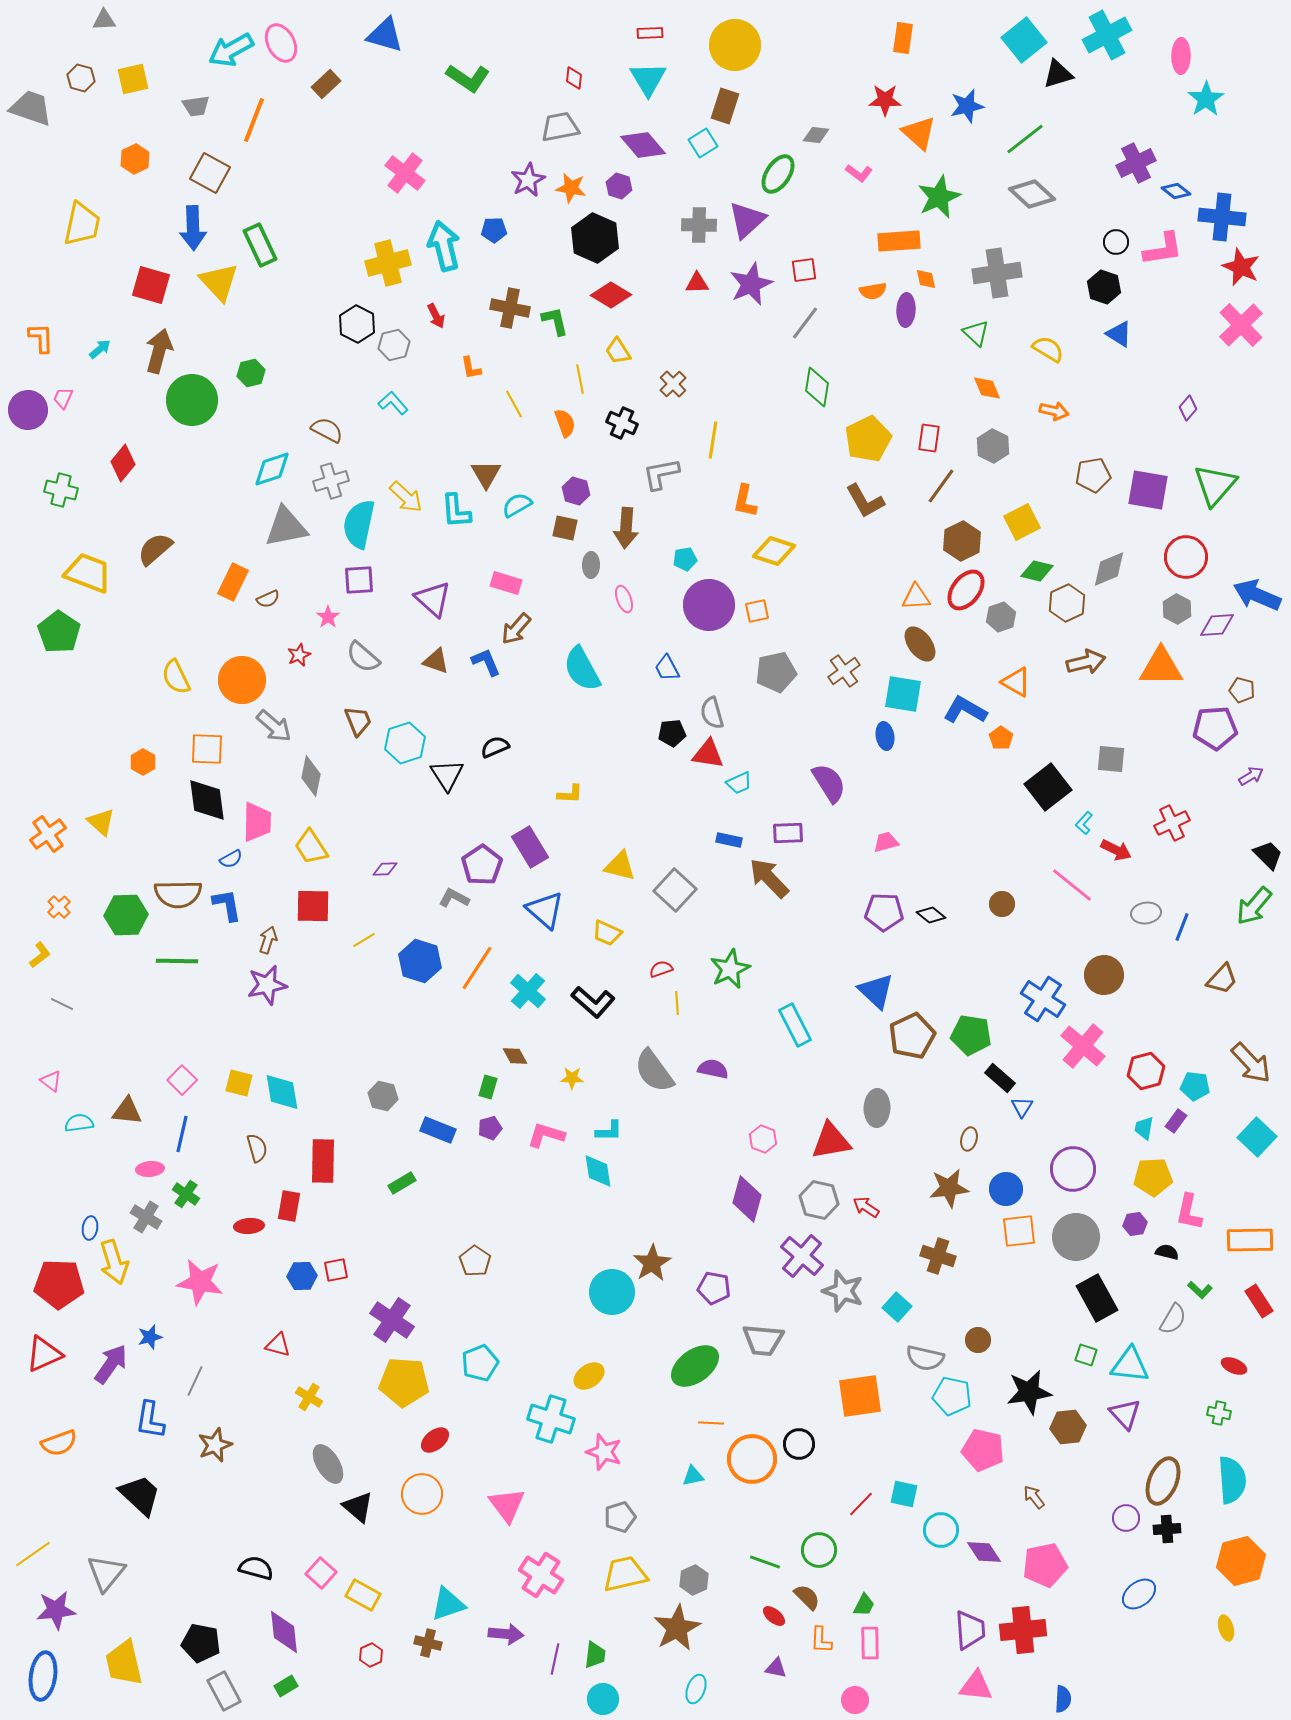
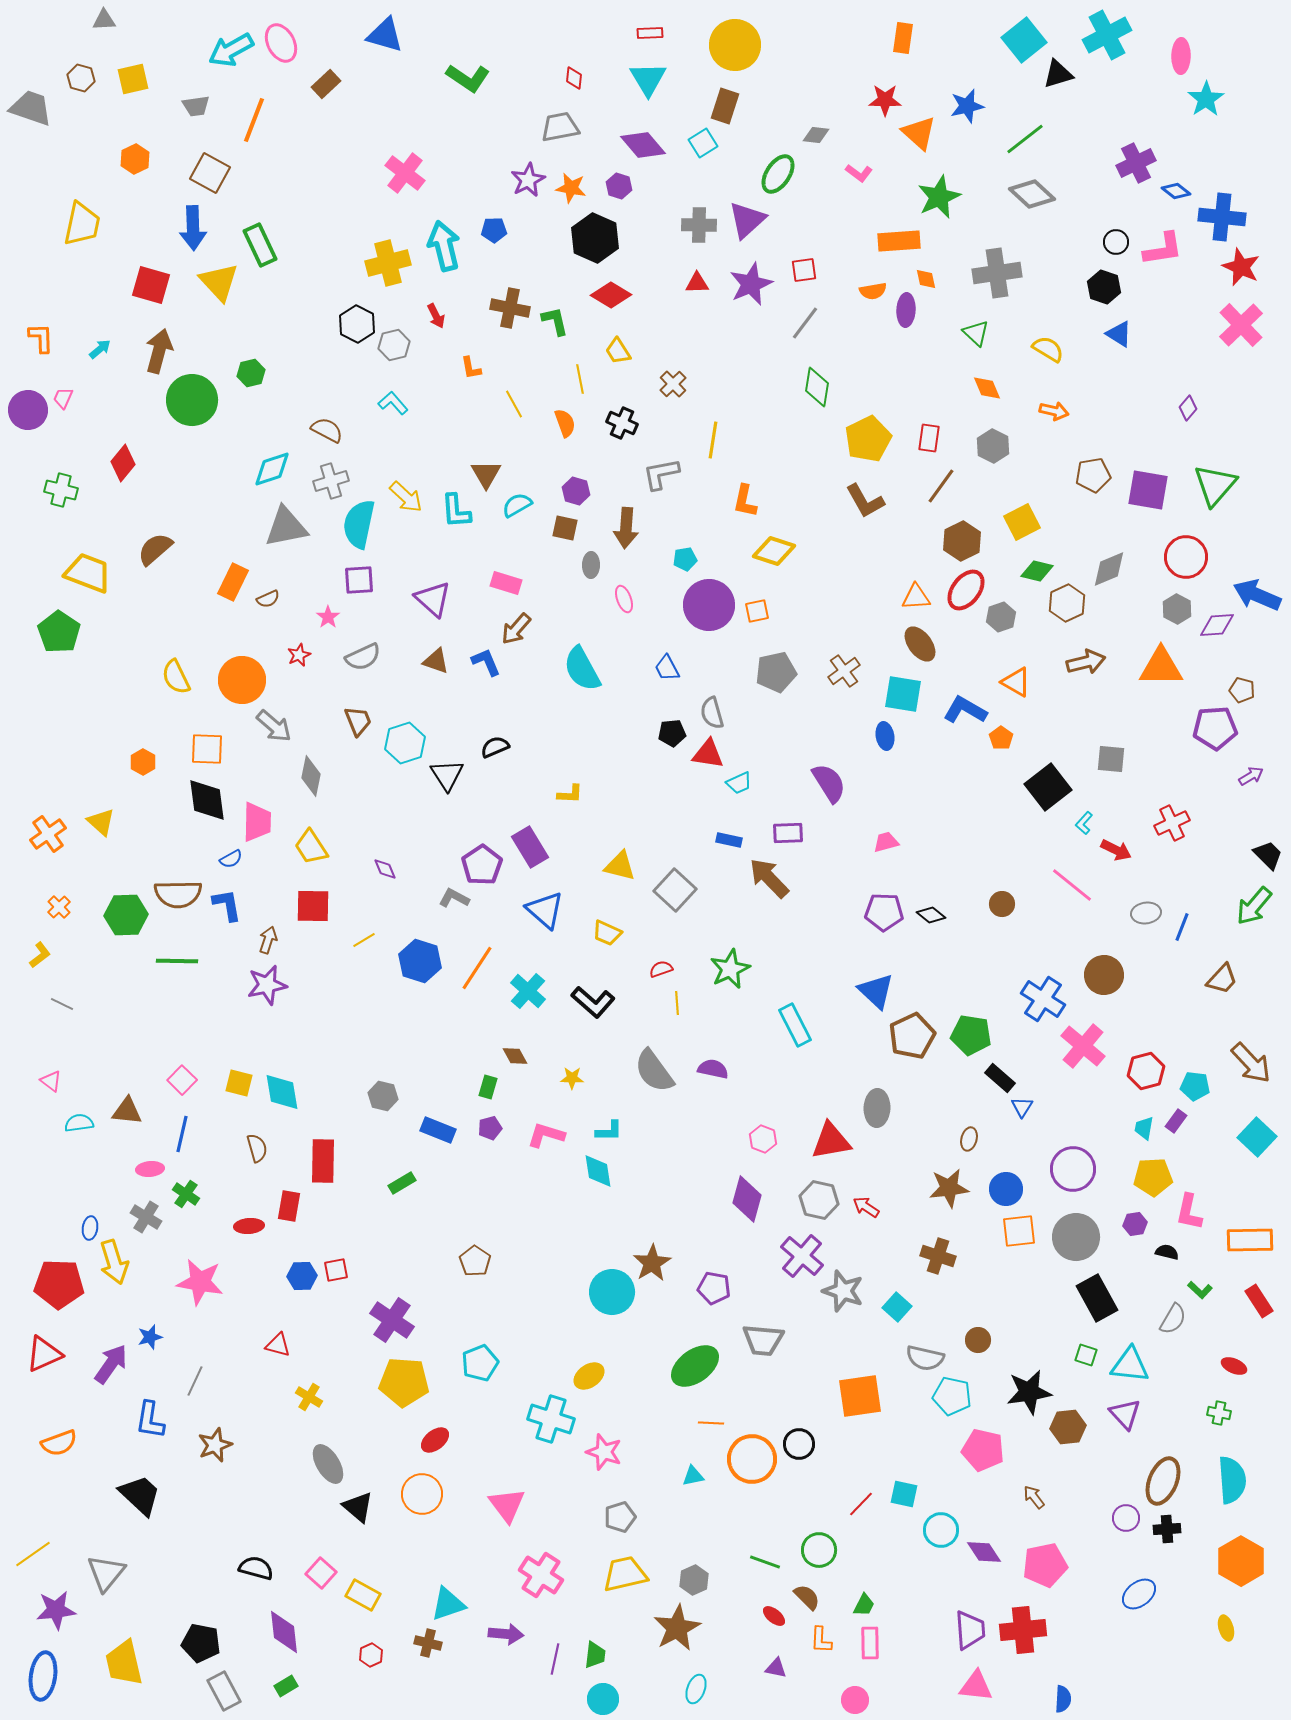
gray semicircle at (363, 657): rotated 66 degrees counterclockwise
purple diamond at (385, 869): rotated 70 degrees clockwise
orange hexagon at (1241, 1561): rotated 15 degrees counterclockwise
